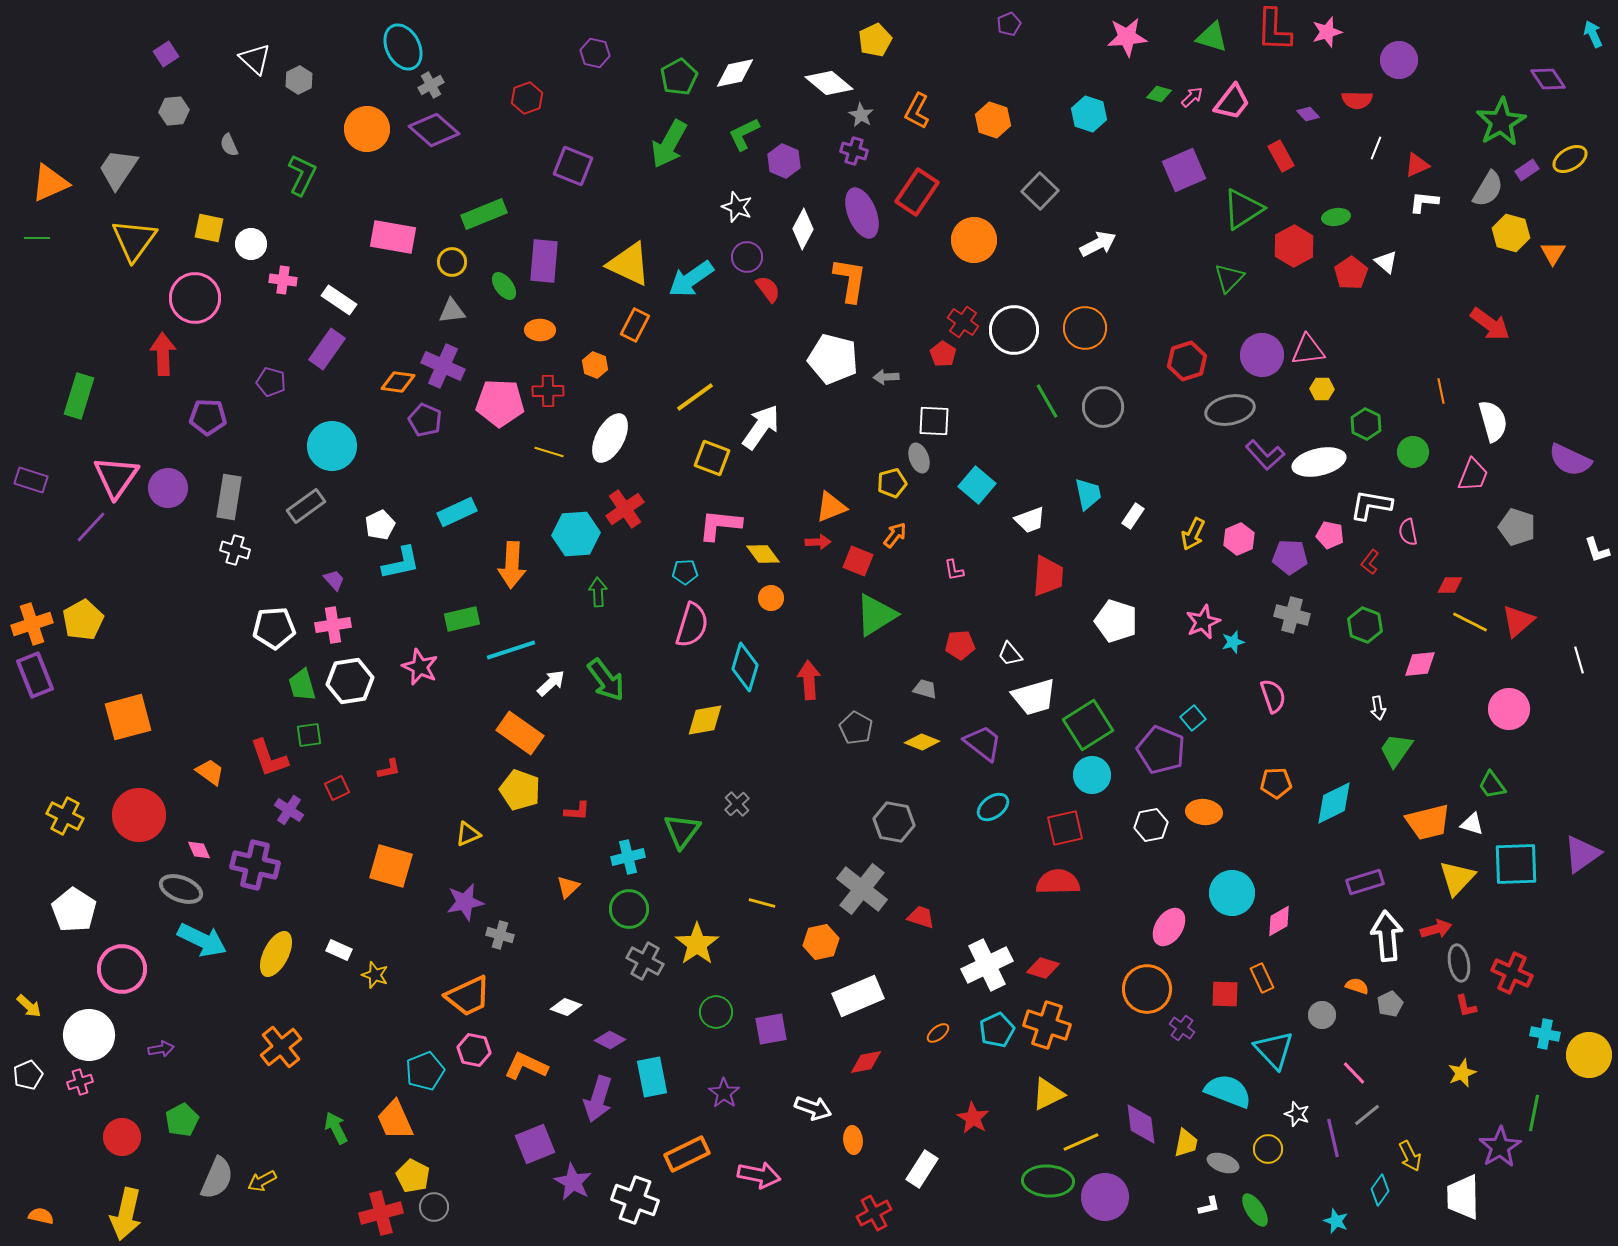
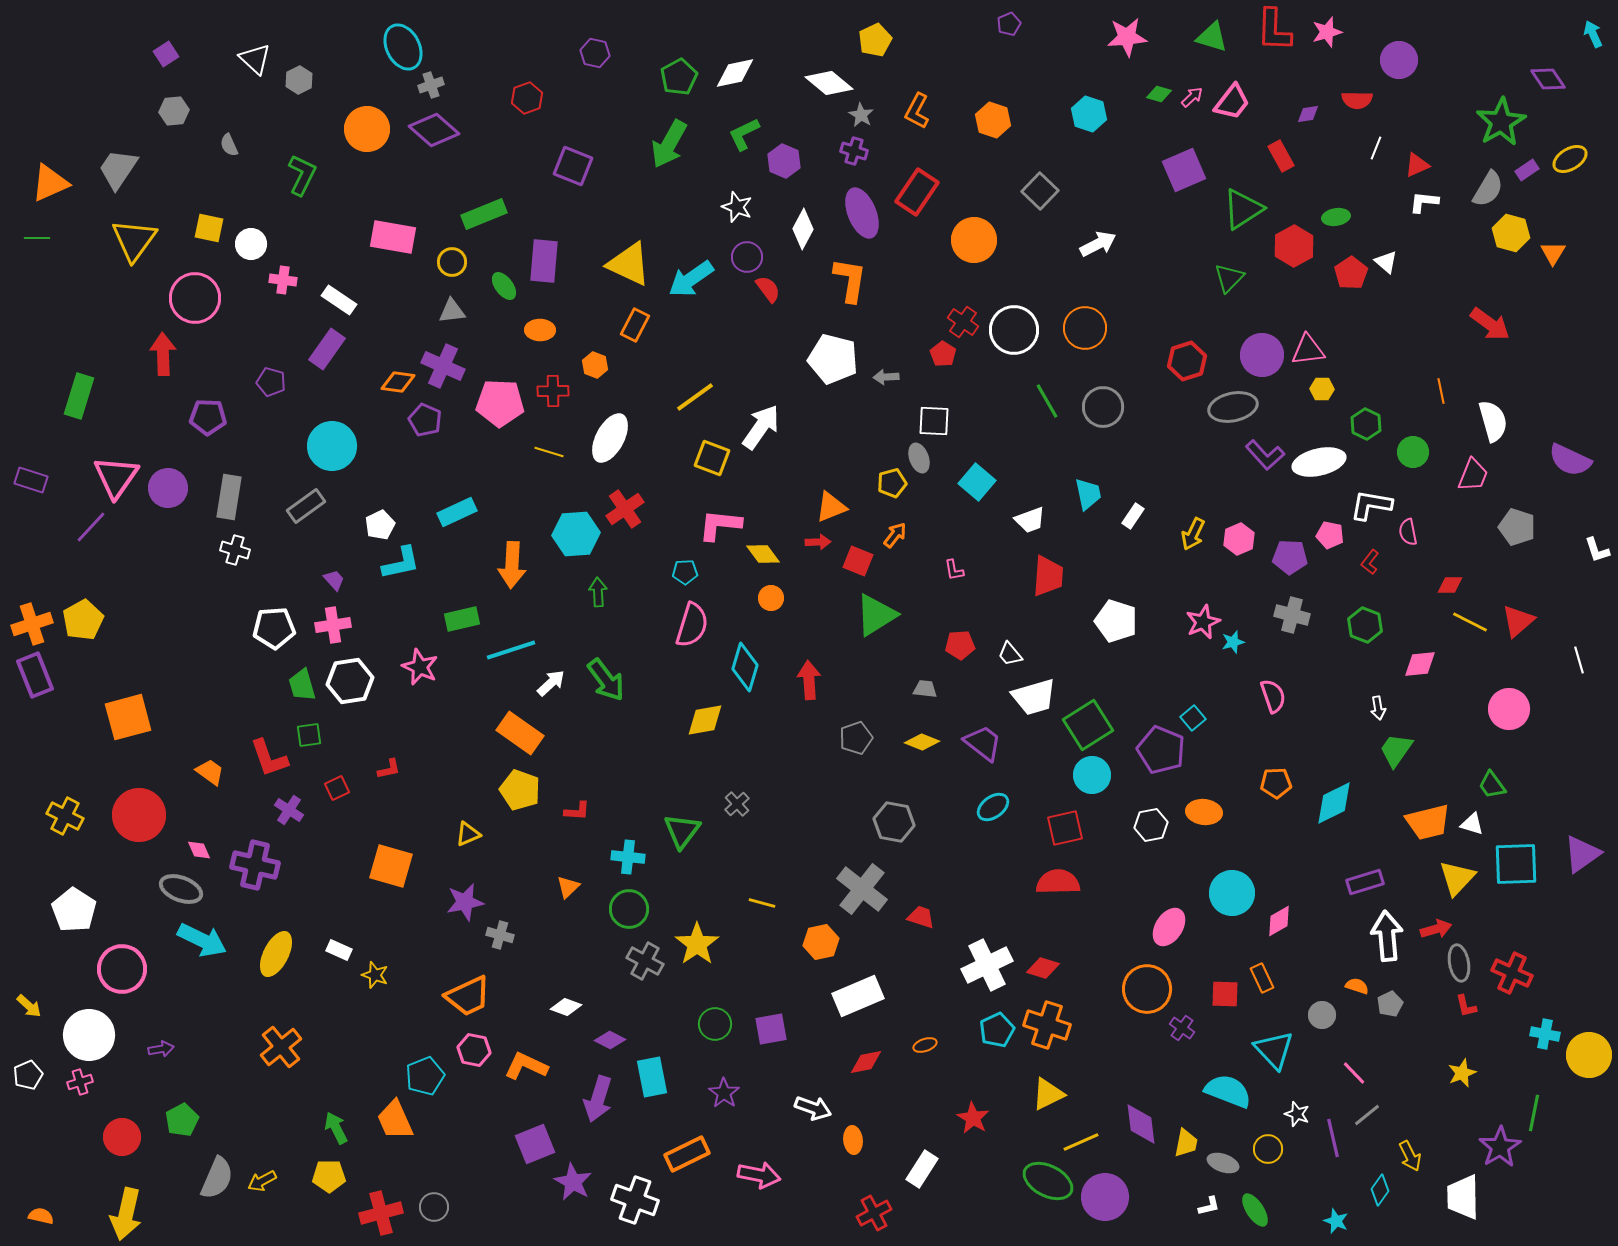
gray cross at (431, 85): rotated 10 degrees clockwise
purple diamond at (1308, 114): rotated 55 degrees counterclockwise
red cross at (548, 391): moved 5 px right
gray ellipse at (1230, 410): moved 3 px right, 3 px up
cyan square at (977, 485): moved 3 px up
gray trapezoid at (925, 689): rotated 10 degrees counterclockwise
gray pentagon at (856, 728): moved 10 px down; rotated 24 degrees clockwise
cyan cross at (628, 857): rotated 20 degrees clockwise
green circle at (716, 1012): moved 1 px left, 12 px down
orange ellipse at (938, 1033): moved 13 px left, 12 px down; rotated 20 degrees clockwise
cyan pentagon at (425, 1071): moved 5 px down
yellow pentagon at (413, 1176): moved 84 px left; rotated 28 degrees counterclockwise
green ellipse at (1048, 1181): rotated 24 degrees clockwise
